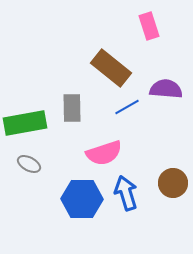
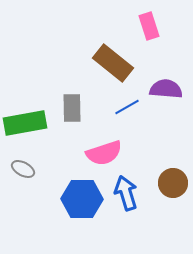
brown rectangle: moved 2 px right, 5 px up
gray ellipse: moved 6 px left, 5 px down
